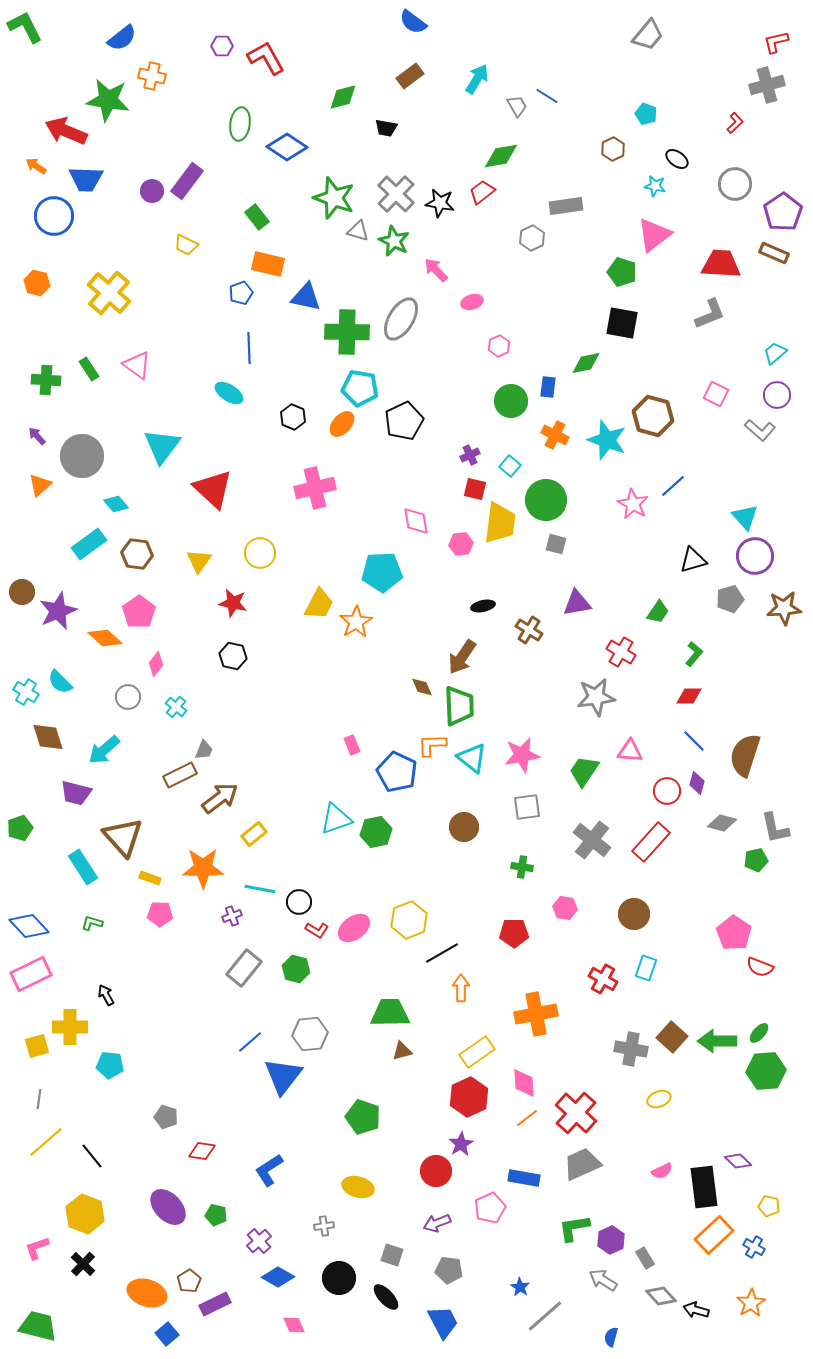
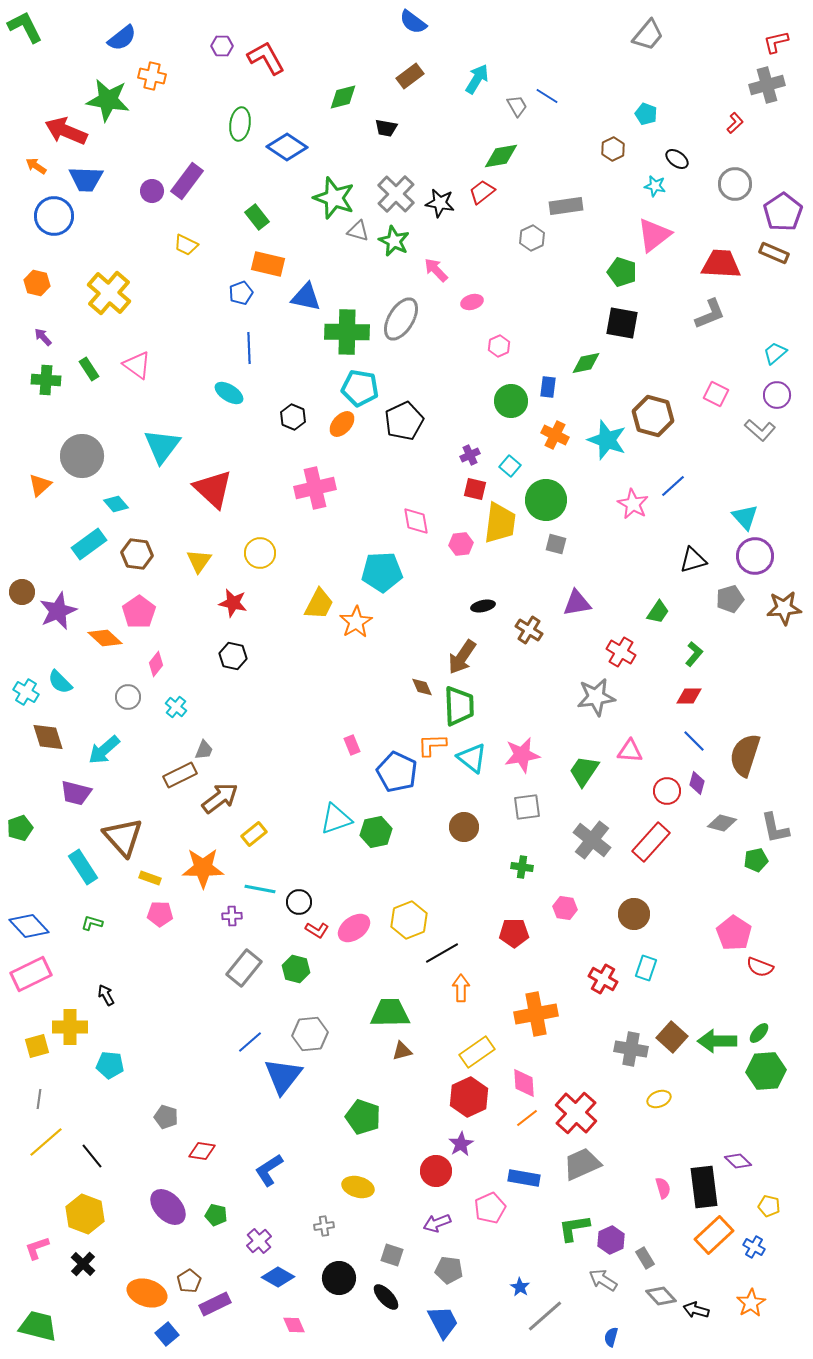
purple arrow at (37, 436): moved 6 px right, 99 px up
purple cross at (232, 916): rotated 18 degrees clockwise
pink semicircle at (662, 1171): moved 1 px right, 17 px down; rotated 80 degrees counterclockwise
